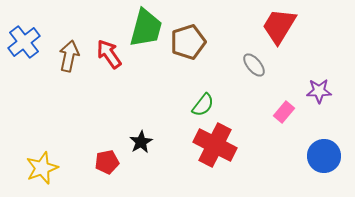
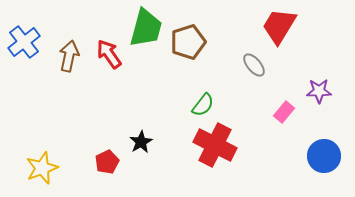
red pentagon: rotated 15 degrees counterclockwise
